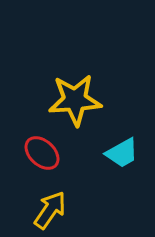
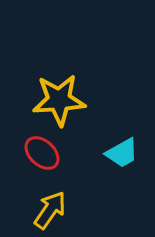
yellow star: moved 16 px left
